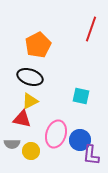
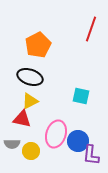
blue circle: moved 2 px left, 1 px down
